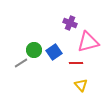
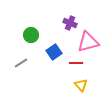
green circle: moved 3 px left, 15 px up
